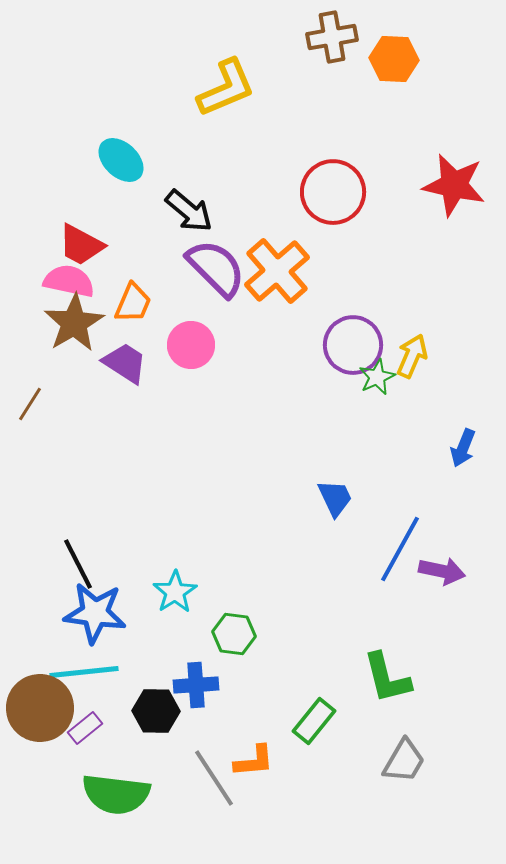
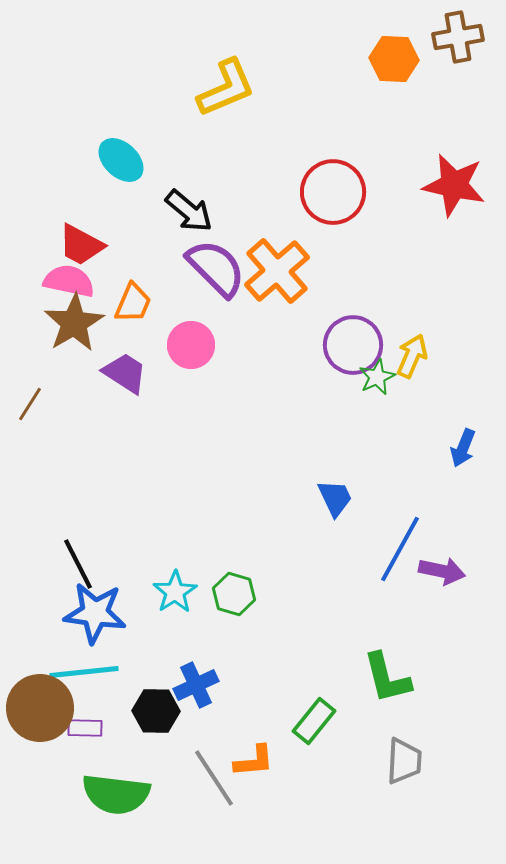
brown cross: moved 126 px right
purple trapezoid: moved 10 px down
green hexagon: moved 40 px up; rotated 9 degrees clockwise
blue cross: rotated 21 degrees counterclockwise
purple rectangle: rotated 40 degrees clockwise
gray trapezoid: rotated 27 degrees counterclockwise
